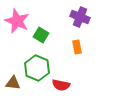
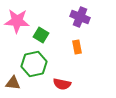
pink star: rotated 20 degrees counterclockwise
green hexagon: moved 3 px left, 4 px up; rotated 25 degrees clockwise
red semicircle: moved 1 px right, 1 px up
